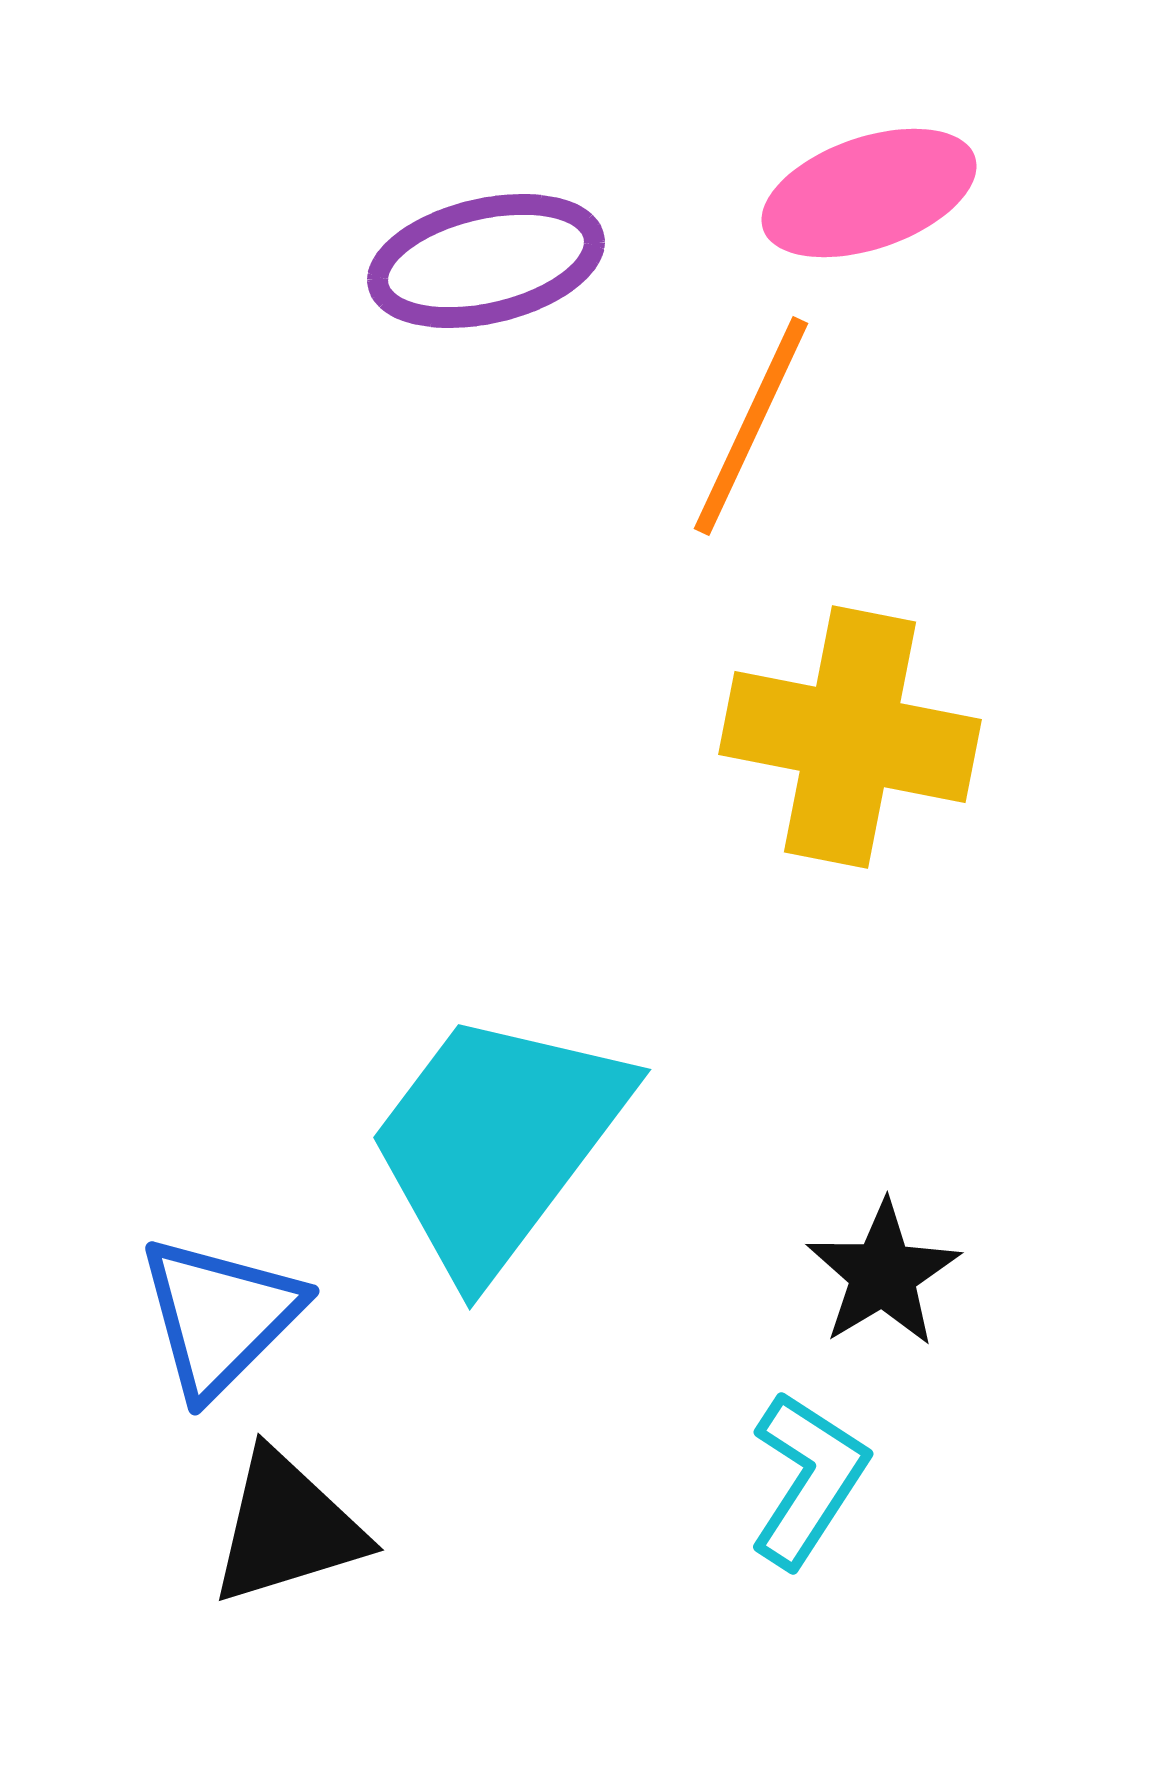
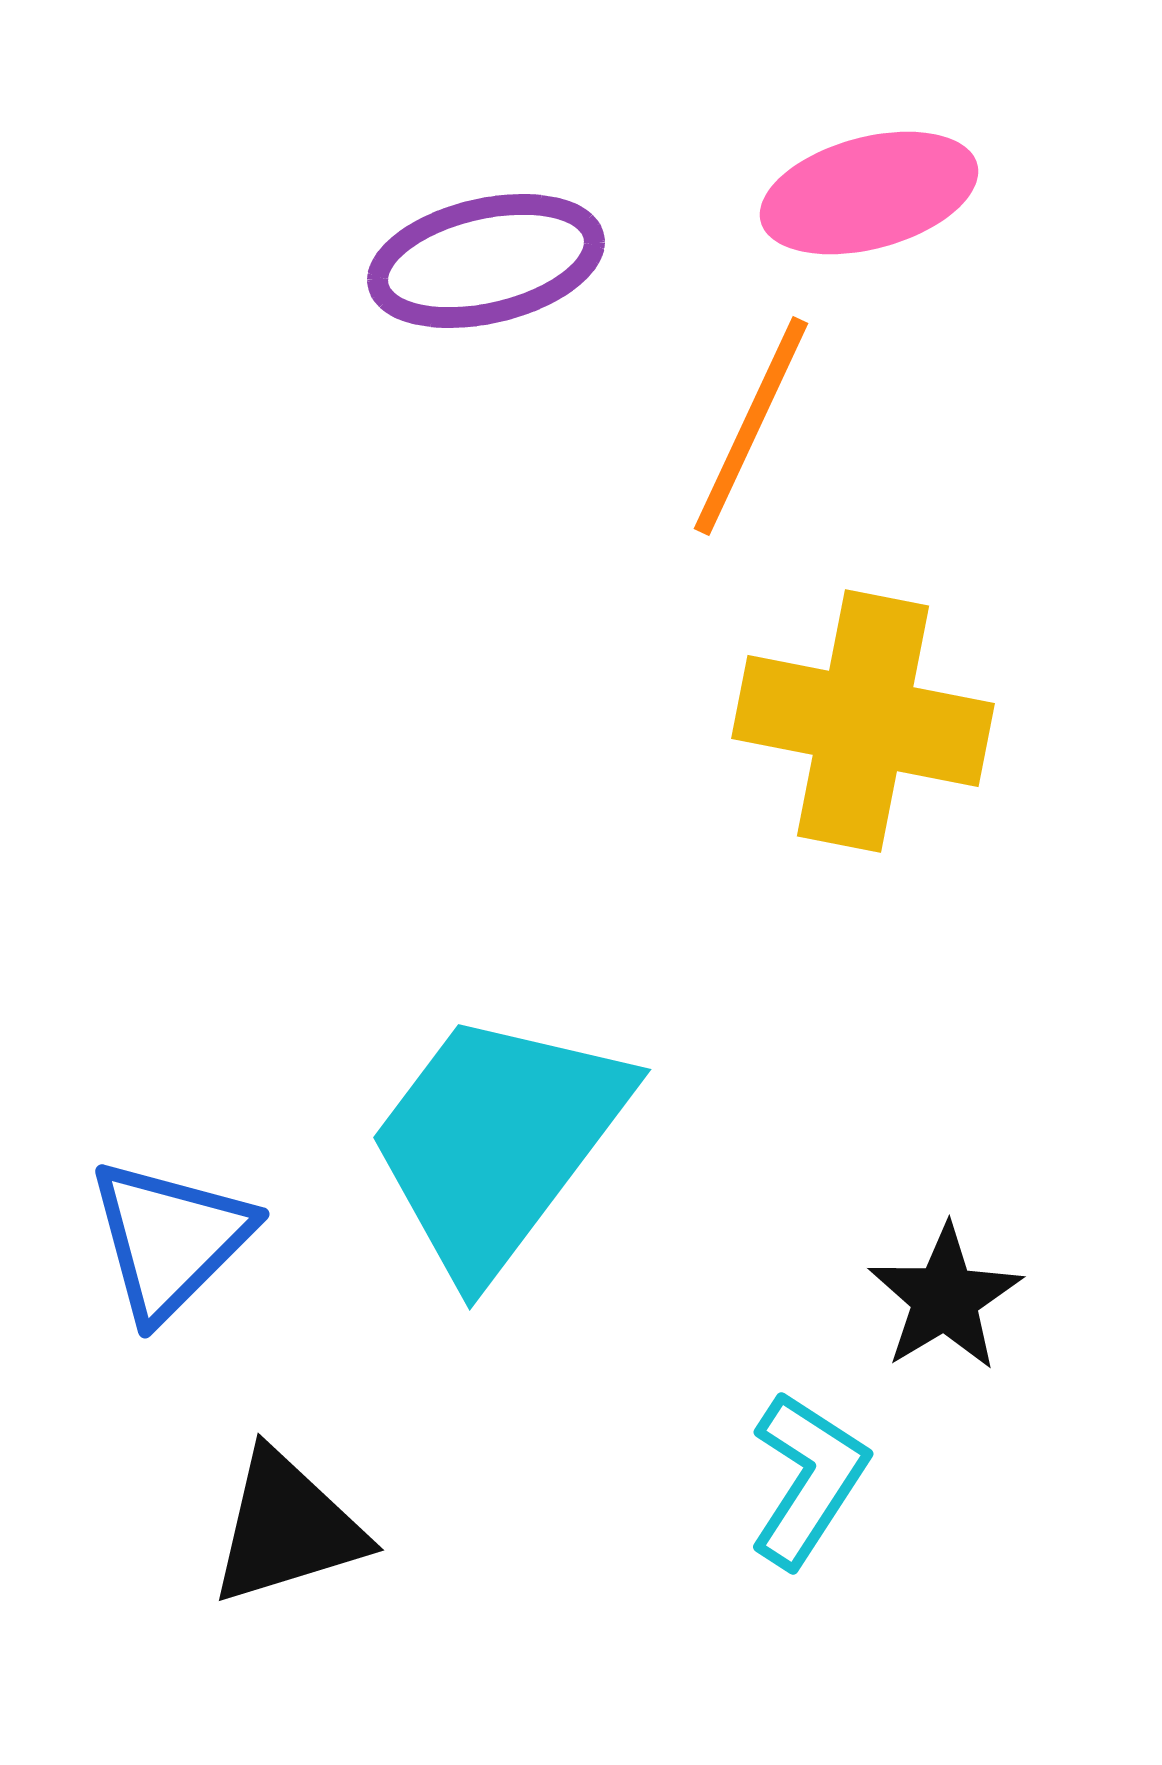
pink ellipse: rotated 4 degrees clockwise
yellow cross: moved 13 px right, 16 px up
black star: moved 62 px right, 24 px down
blue triangle: moved 50 px left, 77 px up
